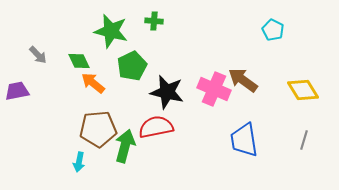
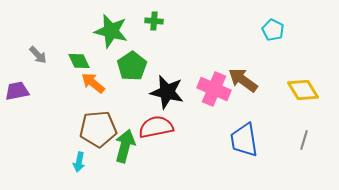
green pentagon: rotated 8 degrees counterclockwise
